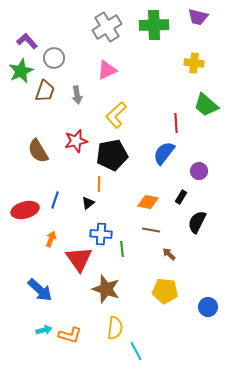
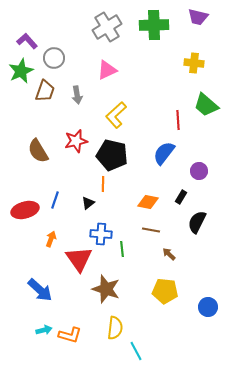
red line: moved 2 px right, 3 px up
black pentagon: rotated 24 degrees clockwise
orange line: moved 4 px right
